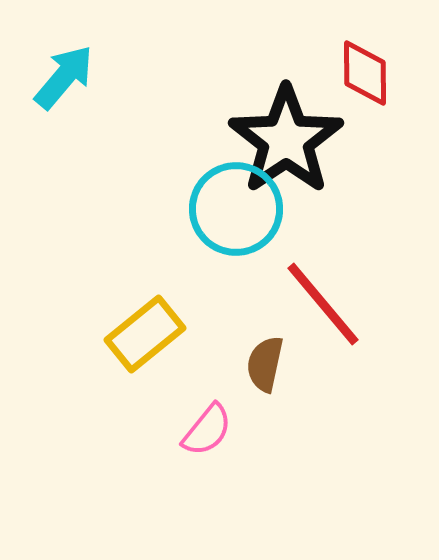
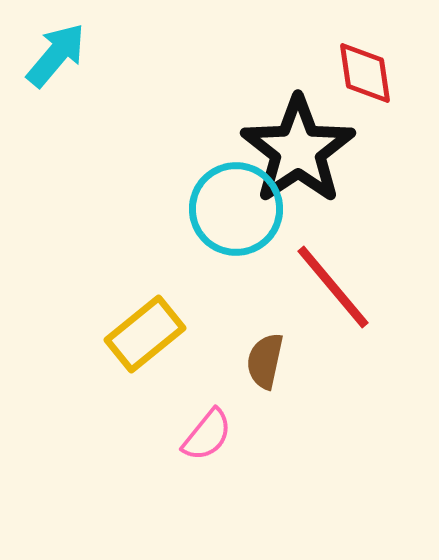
red diamond: rotated 8 degrees counterclockwise
cyan arrow: moved 8 px left, 22 px up
black star: moved 12 px right, 10 px down
red line: moved 10 px right, 17 px up
brown semicircle: moved 3 px up
pink semicircle: moved 5 px down
